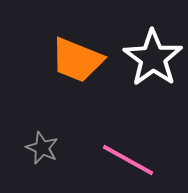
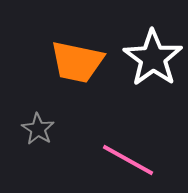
orange trapezoid: moved 2 px down; rotated 10 degrees counterclockwise
gray star: moved 4 px left, 19 px up; rotated 8 degrees clockwise
